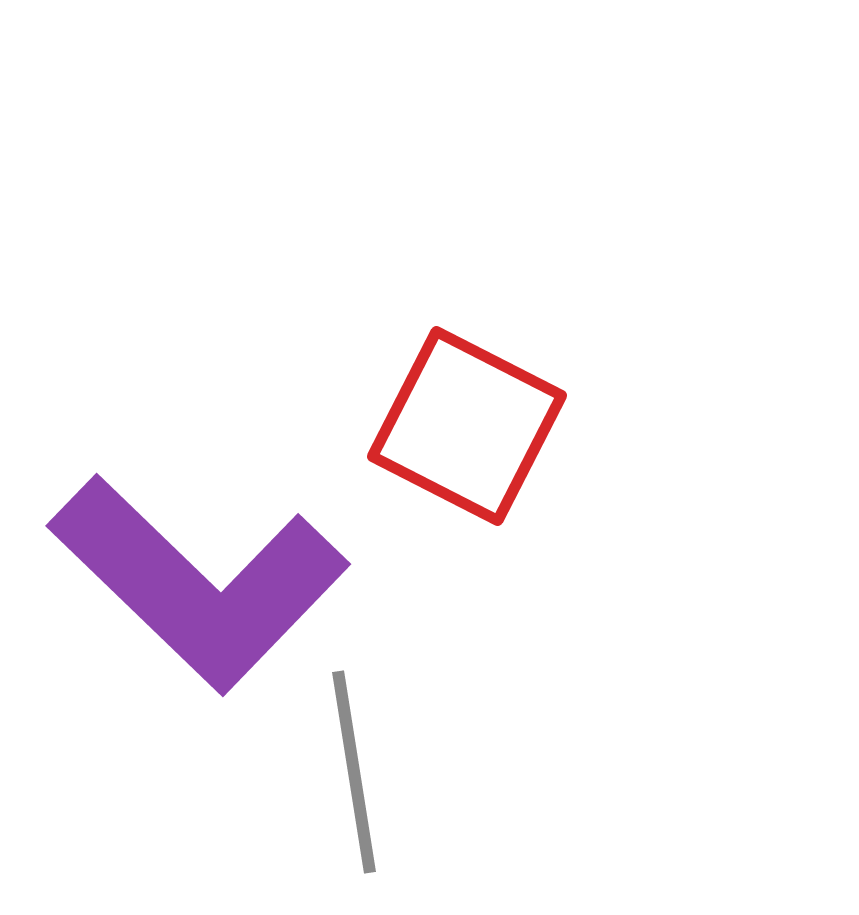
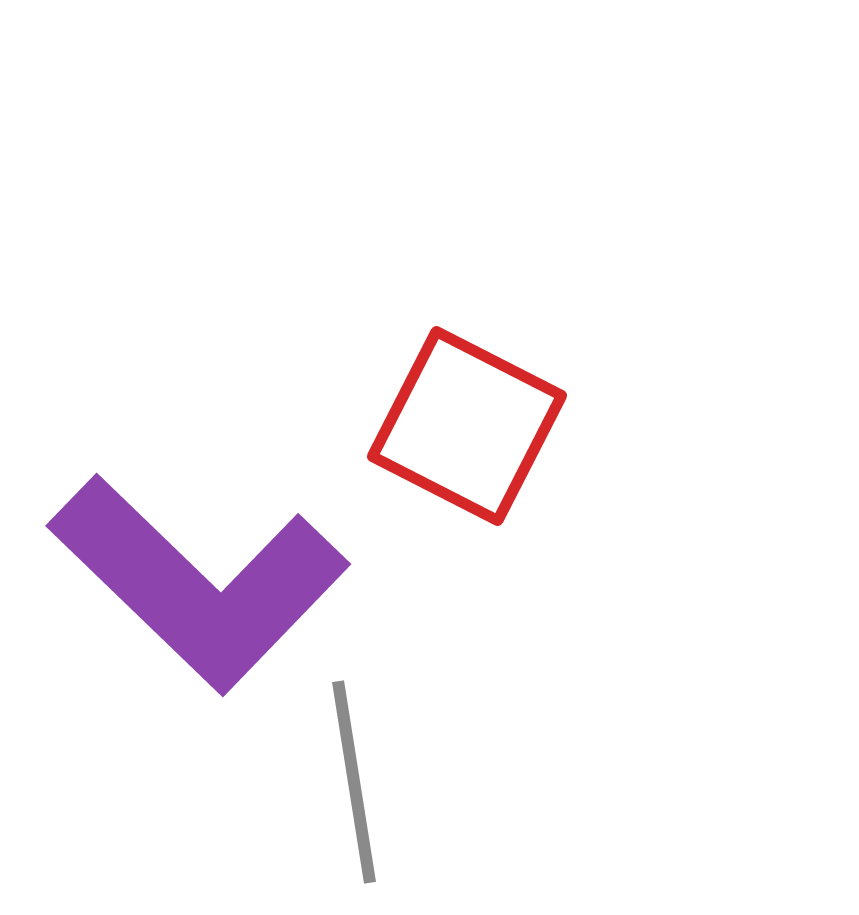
gray line: moved 10 px down
